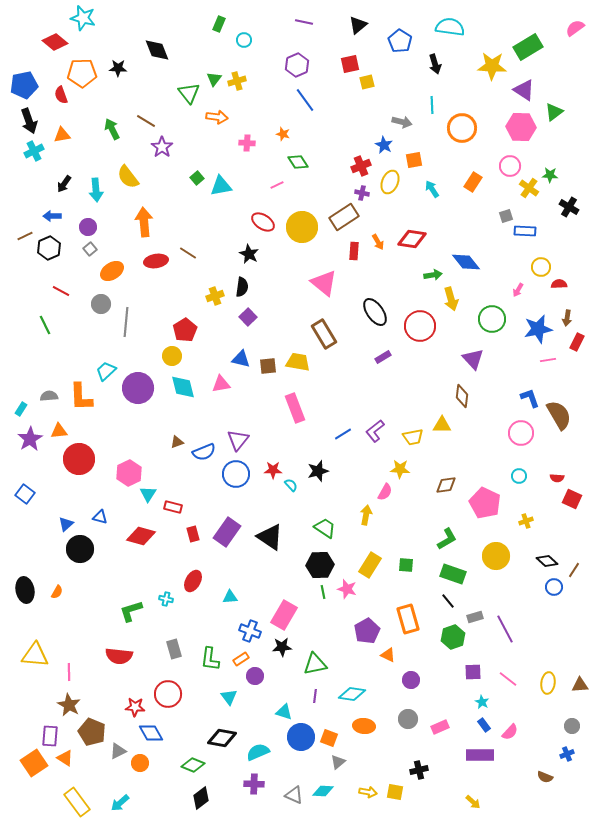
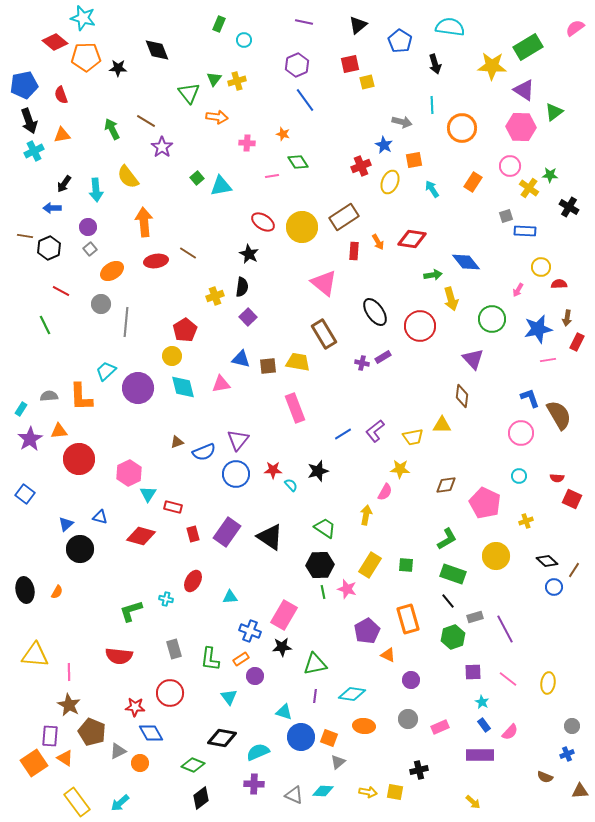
orange pentagon at (82, 73): moved 4 px right, 16 px up
pink line at (277, 185): moved 5 px left, 9 px up; rotated 16 degrees clockwise
purple cross at (362, 193): moved 170 px down
blue arrow at (52, 216): moved 8 px up
brown line at (25, 236): rotated 35 degrees clockwise
brown triangle at (580, 685): moved 106 px down
red circle at (168, 694): moved 2 px right, 1 px up
